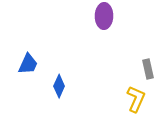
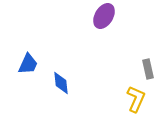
purple ellipse: rotated 30 degrees clockwise
blue diamond: moved 2 px right, 3 px up; rotated 30 degrees counterclockwise
